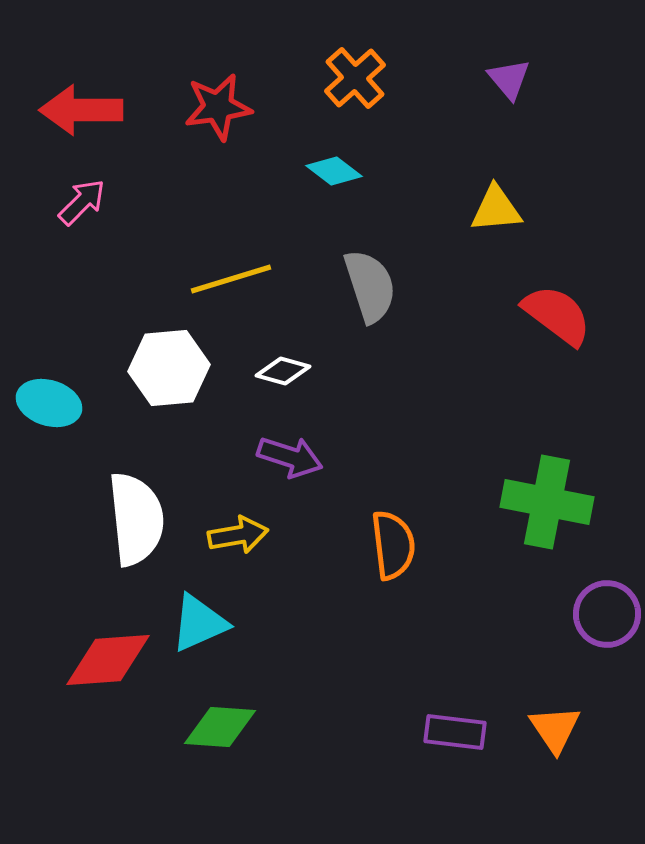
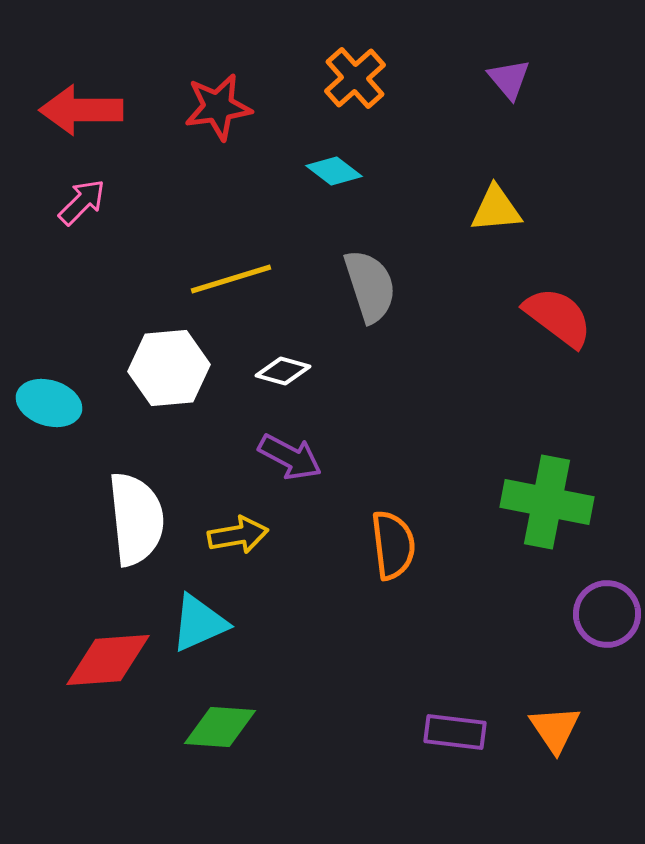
red semicircle: moved 1 px right, 2 px down
purple arrow: rotated 10 degrees clockwise
